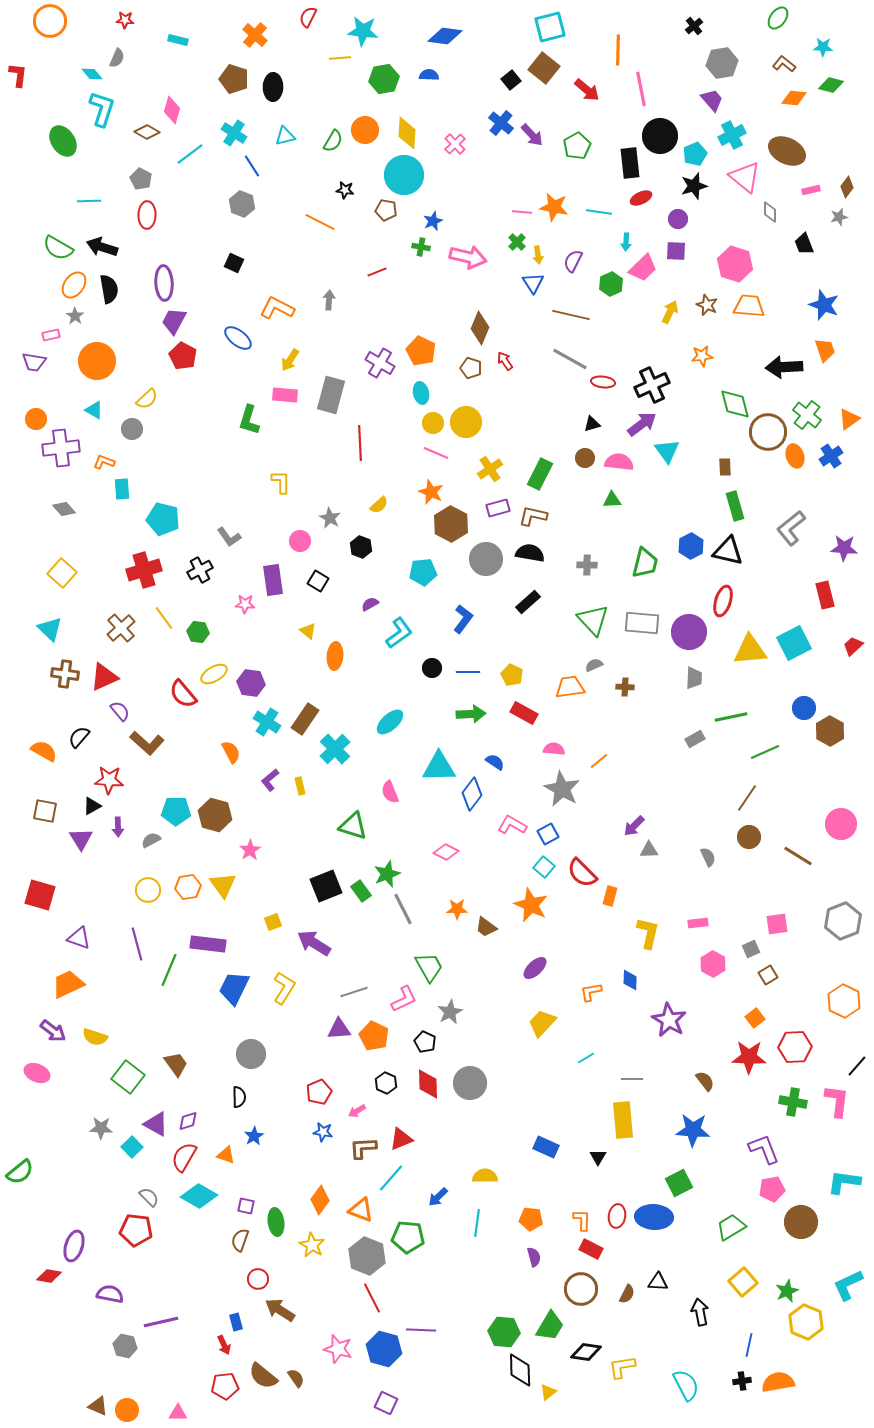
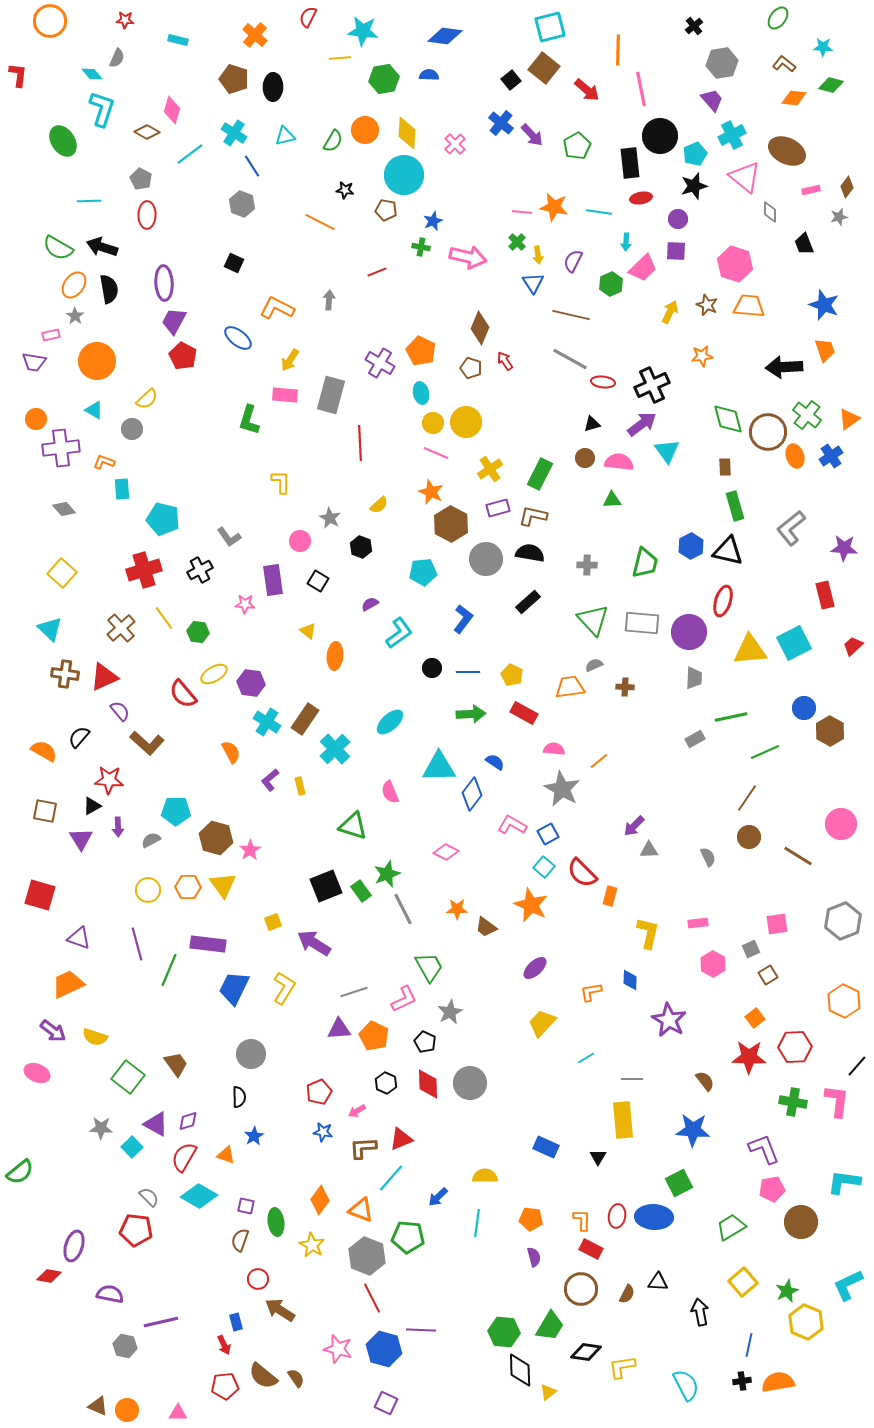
red ellipse at (641, 198): rotated 15 degrees clockwise
green diamond at (735, 404): moved 7 px left, 15 px down
brown hexagon at (215, 815): moved 1 px right, 23 px down
orange hexagon at (188, 887): rotated 10 degrees clockwise
